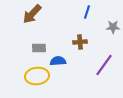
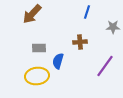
blue semicircle: rotated 70 degrees counterclockwise
purple line: moved 1 px right, 1 px down
